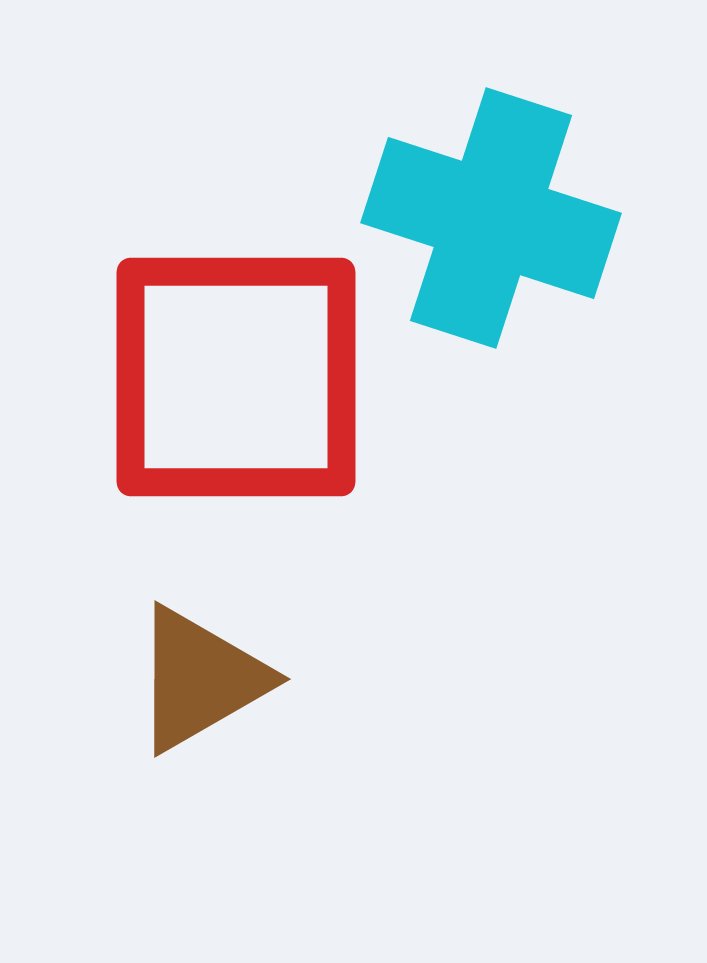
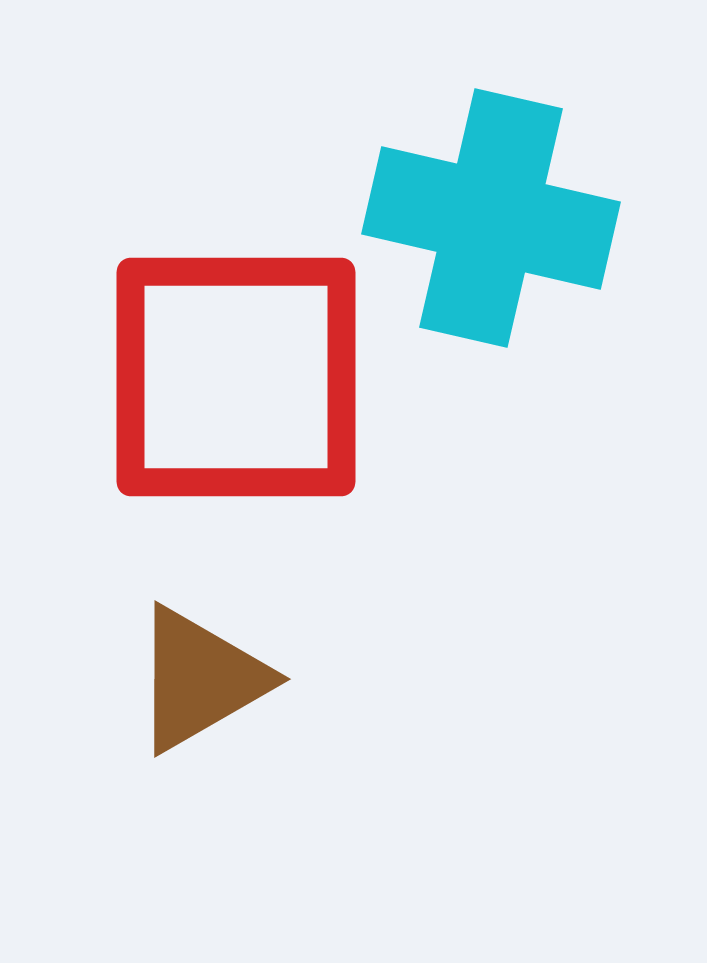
cyan cross: rotated 5 degrees counterclockwise
